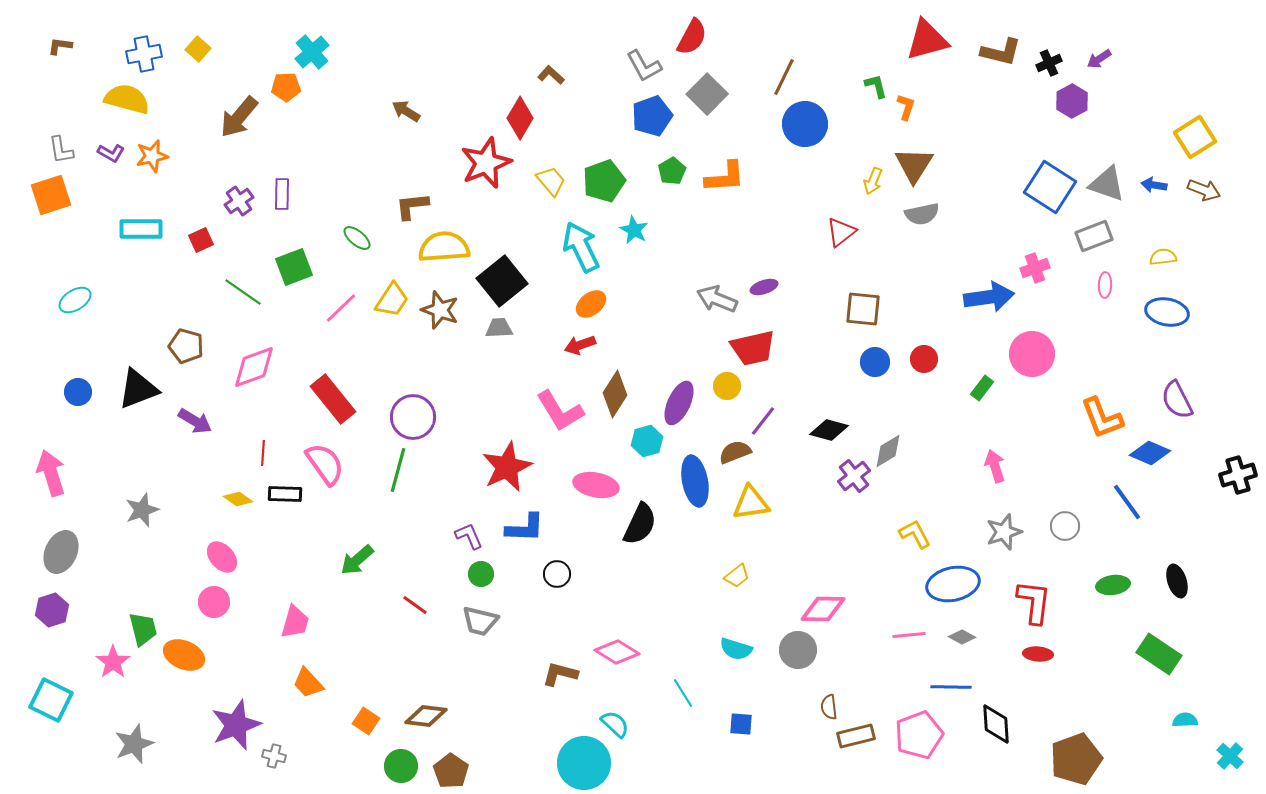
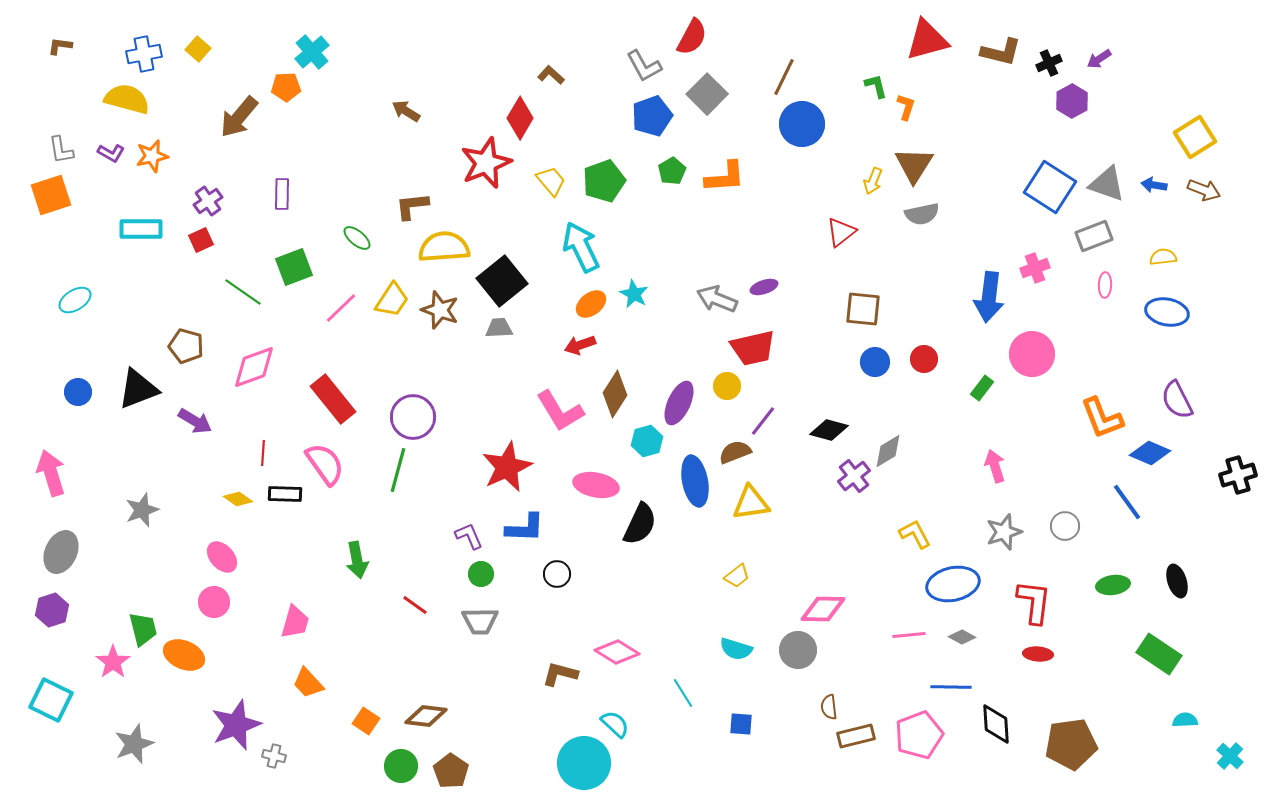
blue circle at (805, 124): moved 3 px left
purple cross at (239, 201): moved 31 px left
cyan star at (634, 230): moved 64 px down
blue arrow at (989, 297): rotated 105 degrees clockwise
green arrow at (357, 560): rotated 60 degrees counterclockwise
gray trapezoid at (480, 621): rotated 15 degrees counterclockwise
brown pentagon at (1076, 759): moved 5 px left, 15 px up; rotated 12 degrees clockwise
